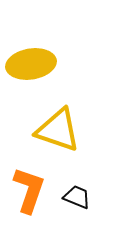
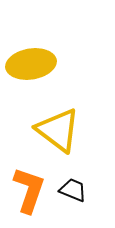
yellow triangle: rotated 18 degrees clockwise
black trapezoid: moved 4 px left, 7 px up
